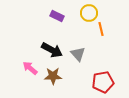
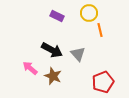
orange line: moved 1 px left, 1 px down
brown star: rotated 24 degrees clockwise
red pentagon: rotated 10 degrees counterclockwise
